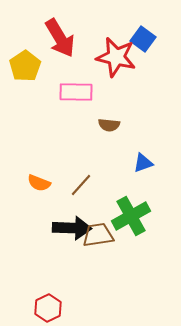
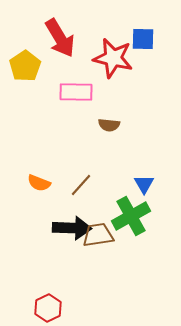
blue square: rotated 35 degrees counterclockwise
red star: moved 3 px left, 1 px down
blue triangle: moved 1 px right, 21 px down; rotated 40 degrees counterclockwise
